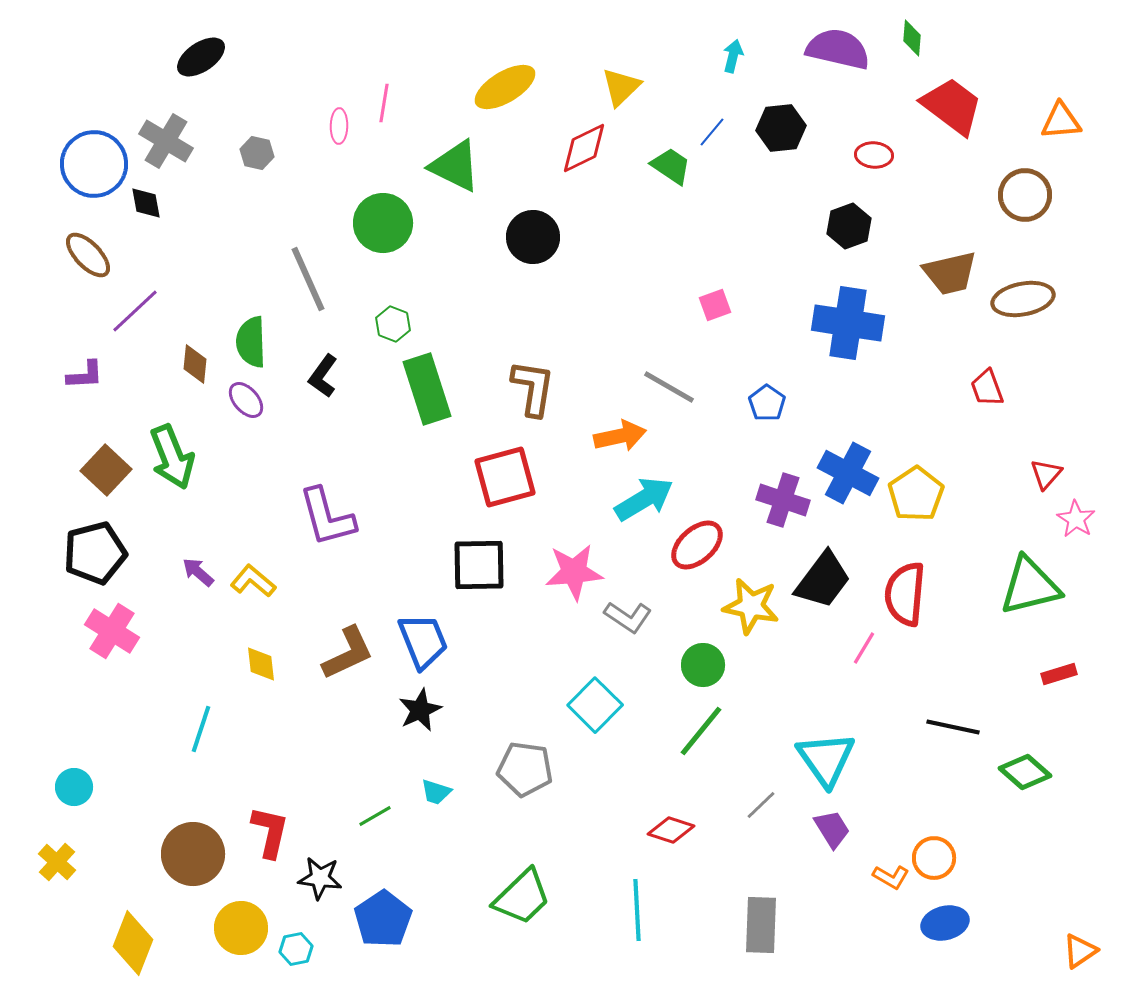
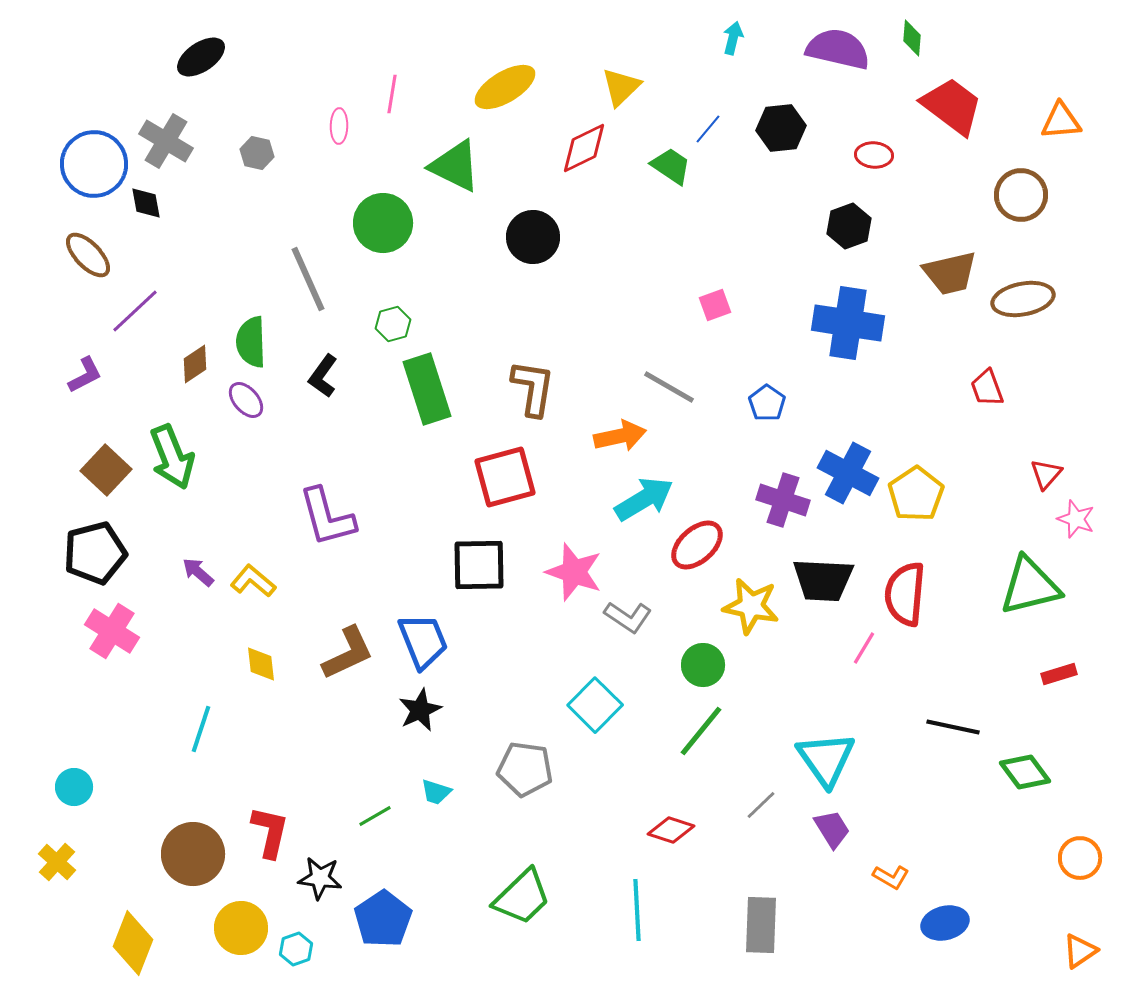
cyan arrow at (733, 56): moved 18 px up
pink line at (384, 103): moved 8 px right, 9 px up
blue line at (712, 132): moved 4 px left, 3 px up
brown circle at (1025, 195): moved 4 px left
green hexagon at (393, 324): rotated 24 degrees clockwise
brown diamond at (195, 364): rotated 51 degrees clockwise
purple L-shape at (85, 375): rotated 24 degrees counterclockwise
pink star at (1076, 519): rotated 12 degrees counterclockwise
pink star at (574, 572): rotated 24 degrees clockwise
black trapezoid at (823, 580): rotated 56 degrees clockwise
green diamond at (1025, 772): rotated 12 degrees clockwise
orange circle at (934, 858): moved 146 px right
cyan hexagon at (296, 949): rotated 8 degrees counterclockwise
